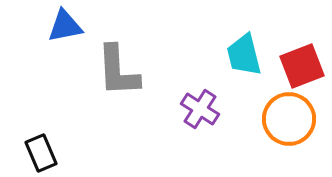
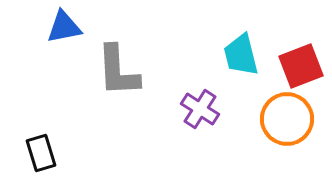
blue triangle: moved 1 px left, 1 px down
cyan trapezoid: moved 3 px left
red square: moved 1 px left
orange circle: moved 2 px left
black rectangle: rotated 6 degrees clockwise
